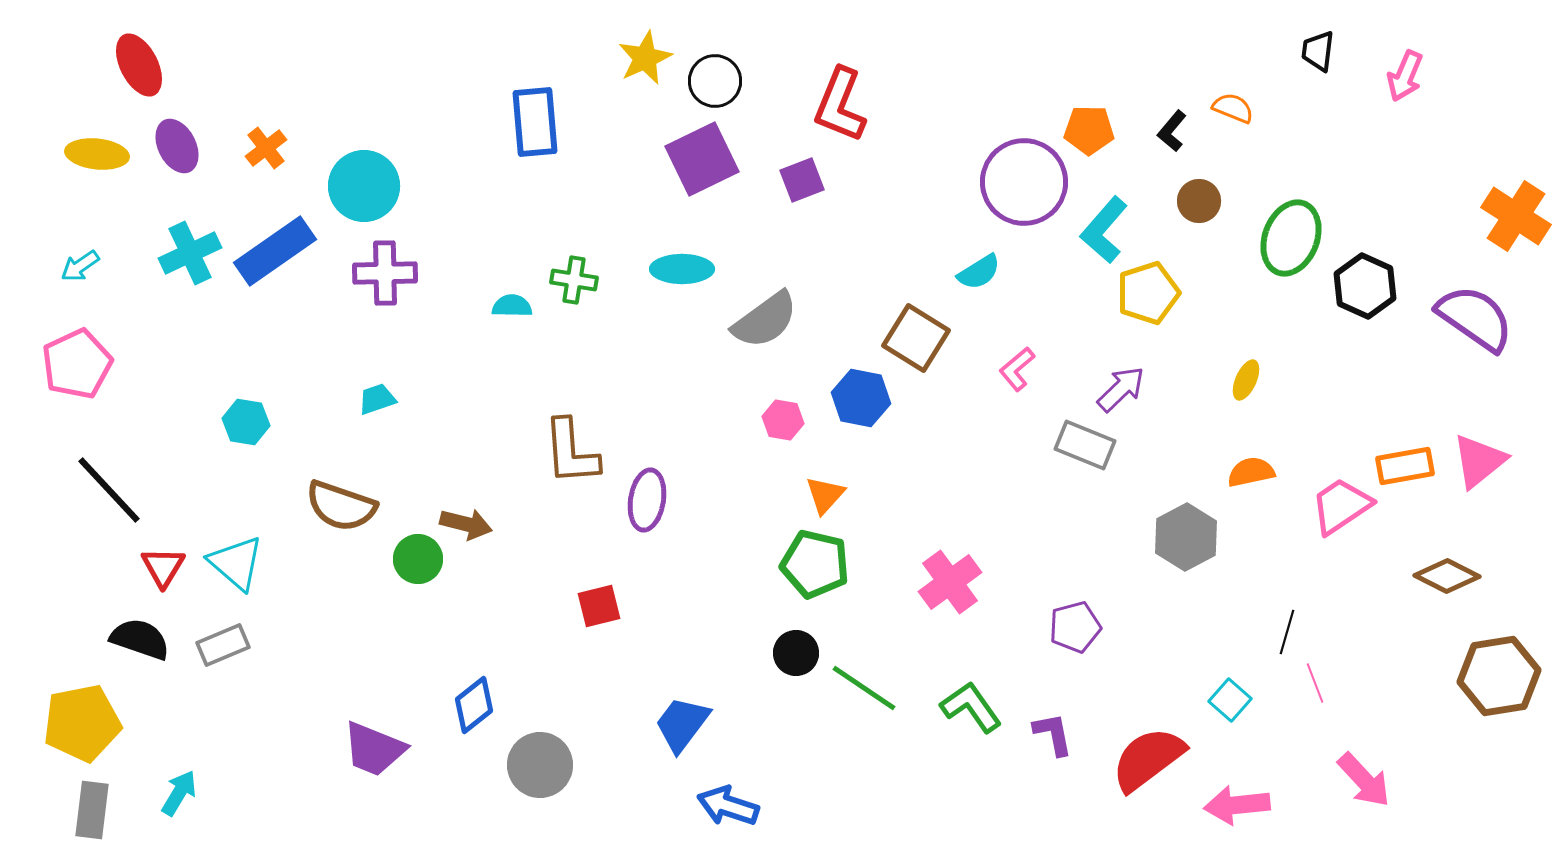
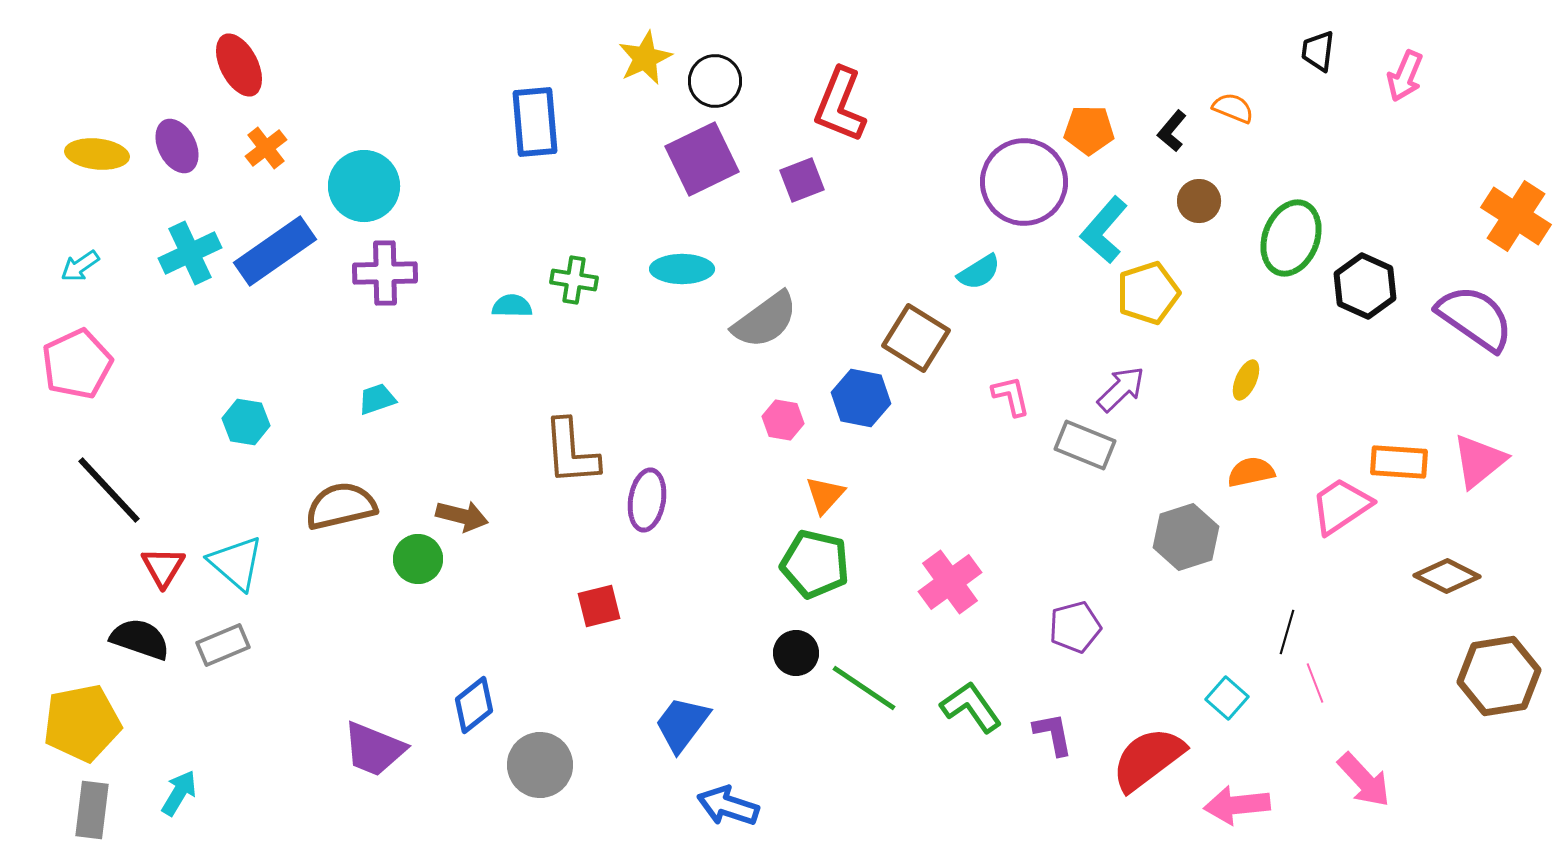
red ellipse at (139, 65): moved 100 px right
pink L-shape at (1017, 369): moved 6 px left, 27 px down; rotated 117 degrees clockwise
orange rectangle at (1405, 466): moved 6 px left, 4 px up; rotated 14 degrees clockwise
brown semicircle at (341, 506): rotated 148 degrees clockwise
brown arrow at (466, 524): moved 4 px left, 8 px up
gray hexagon at (1186, 537): rotated 10 degrees clockwise
cyan square at (1230, 700): moved 3 px left, 2 px up
